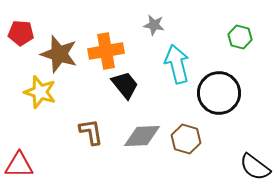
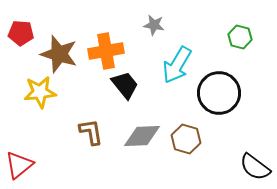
cyan arrow: moved 1 px down; rotated 135 degrees counterclockwise
yellow star: rotated 24 degrees counterclockwise
red triangle: rotated 40 degrees counterclockwise
